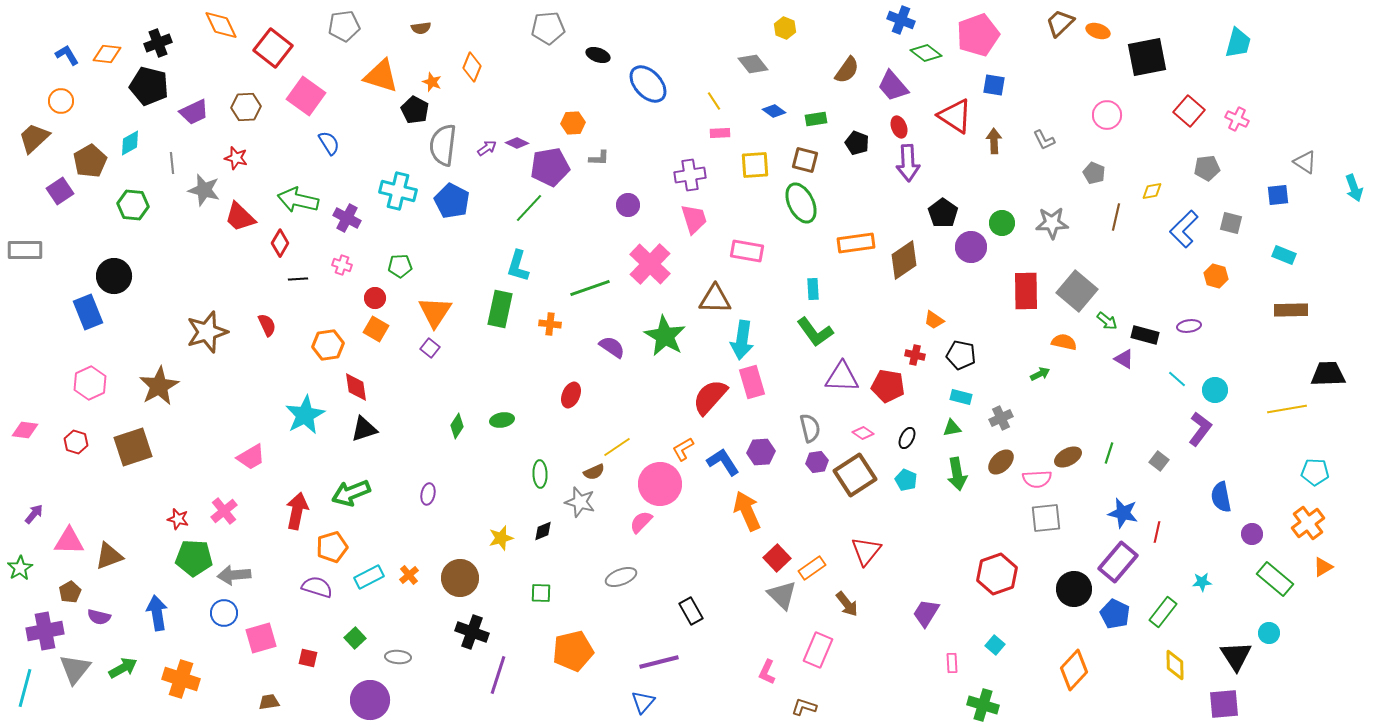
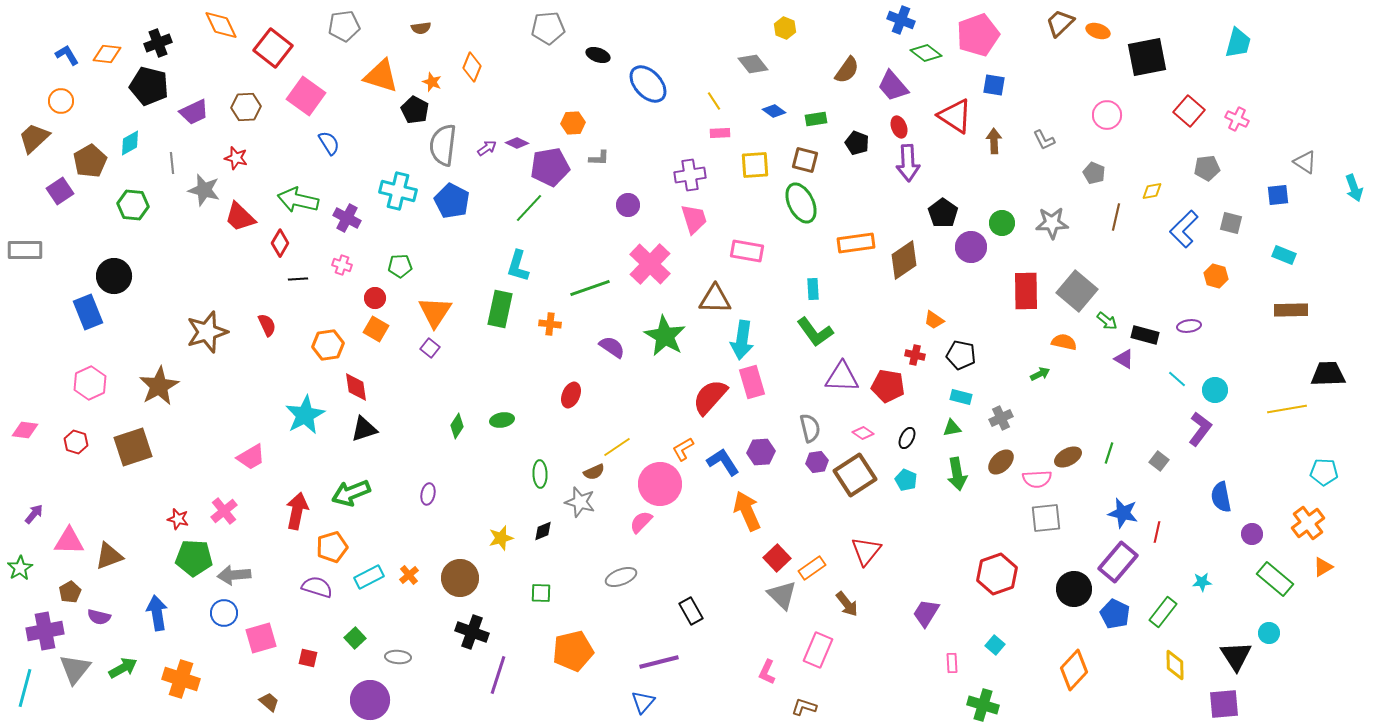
cyan pentagon at (1315, 472): moved 9 px right
brown trapezoid at (269, 702): rotated 50 degrees clockwise
